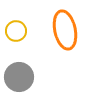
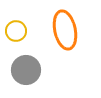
gray circle: moved 7 px right, 7 px up
